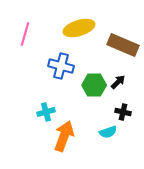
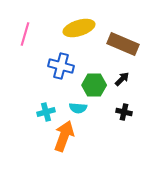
brown rectangle: moved 1 px up
black arrow: moved 4 px right, 3 px up
black cross: moved 1 px right
cyan semicircle: moved 30 px left, 24 px up; rotated 24 degrees clockwise
